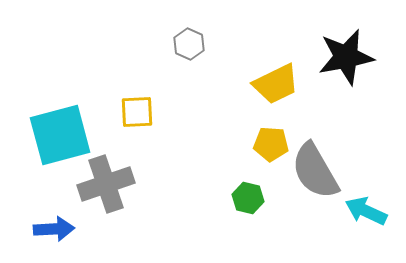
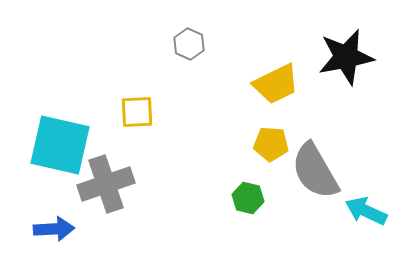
cyan square: moved 10 px down; rotated 28 degrees clockwise
